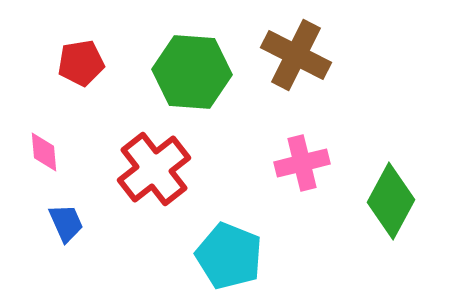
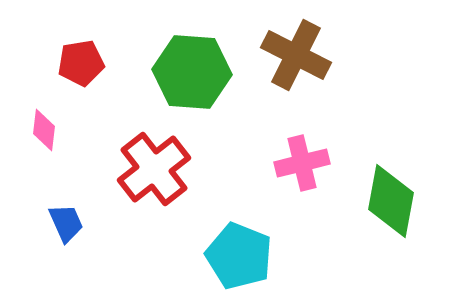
pink diamond: moved 22 px up; rotated 12 degrees clockwise
green diamond: rotated 18 degrees counterclockwise
cyan pentagon: moved 10 px right
